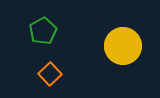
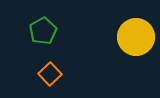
yellow circle: moved 13 px right, 9 px up
